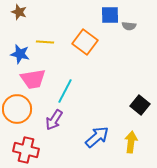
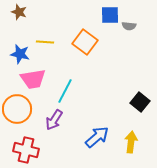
black square: moved 3 px up
